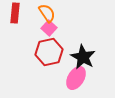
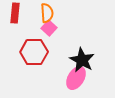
orange semicircle: rotated 30 degrees clockwise
red hexagon: moved 15 px left; rotated 12 degrees clockwise
black star: moved 1 px left, 3 px down
